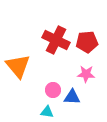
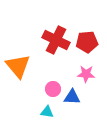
pink circle: moved 1 px up
